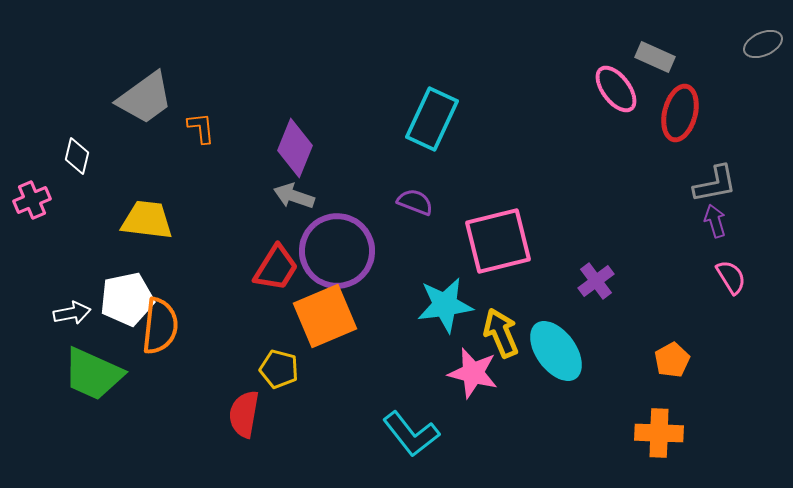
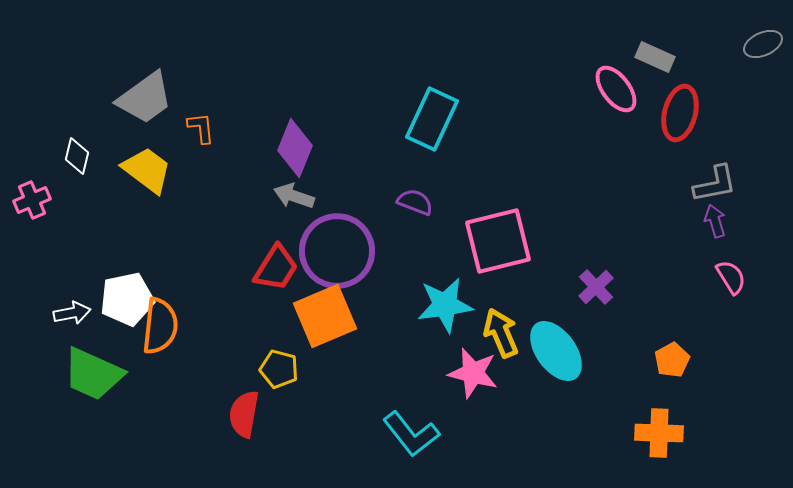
yellow trapezoid: moved 50 px up; rotated 30 degrees clockwise
purple cross: moved 6 px down; rotated 6 degrees counterclockwise
